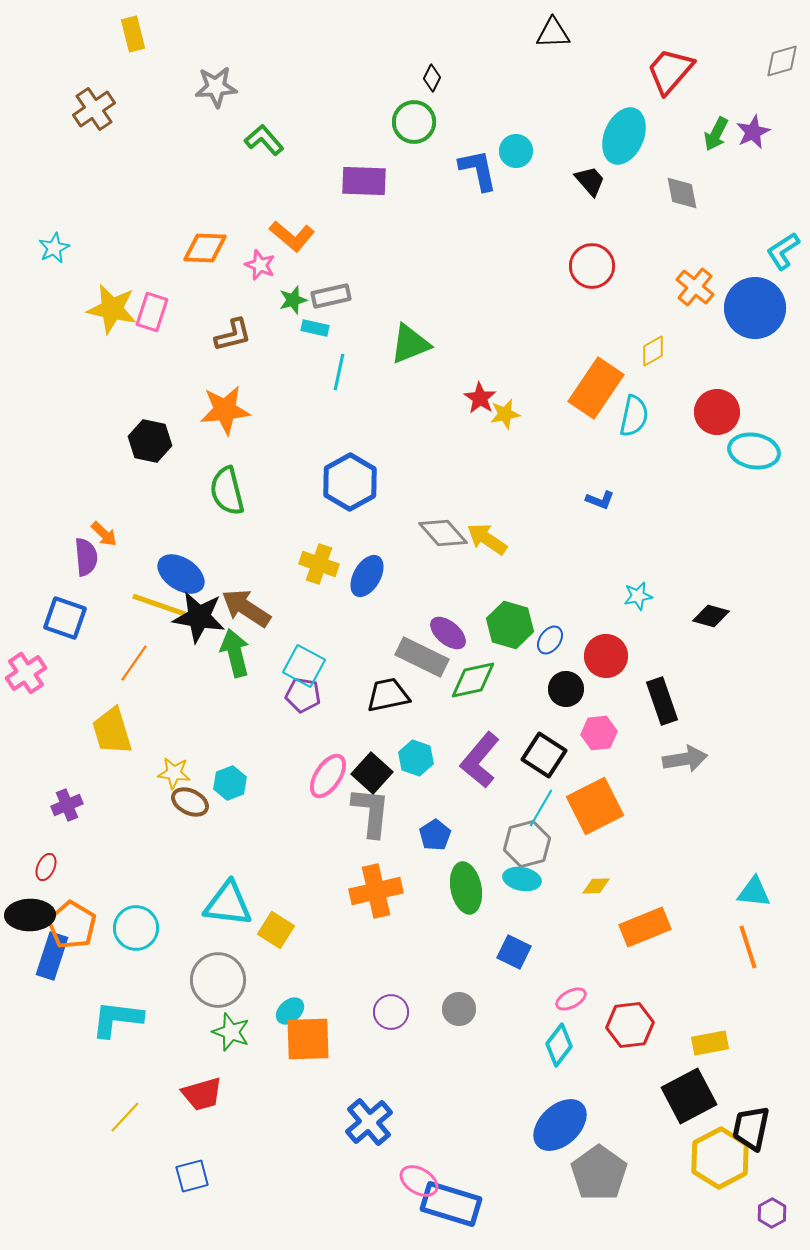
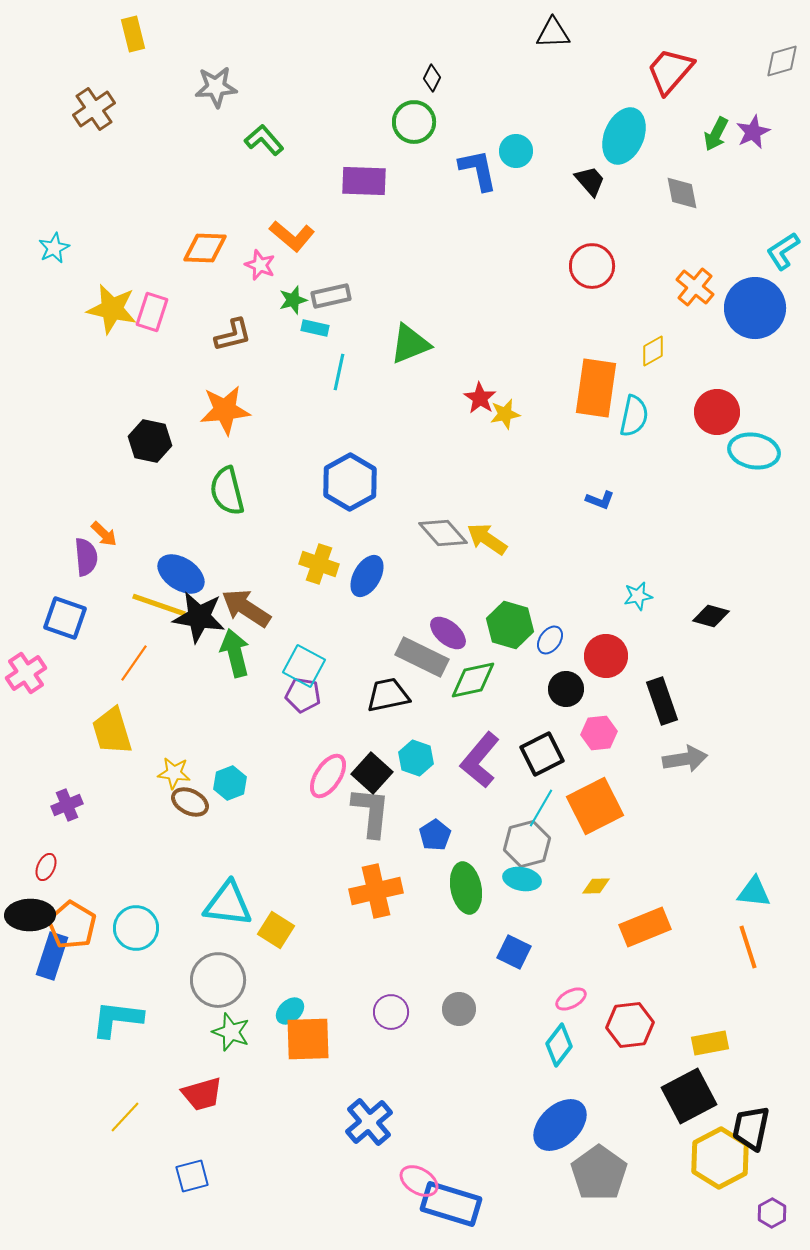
orange rectangle at (596, 388): rotated 26 degrees counterclockwise
black square at (544, 755): moved 2 px left, 1 px up; rotated 30 degrees clockwise
